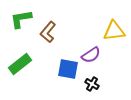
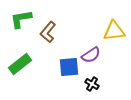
blue square: moved 1 px right, 2 px up; rotated 15 degrees counterclockwise
